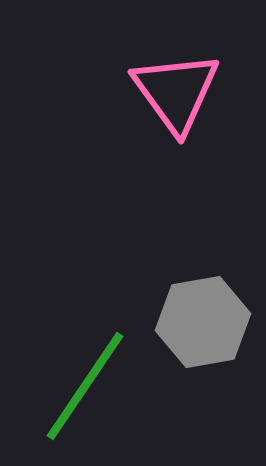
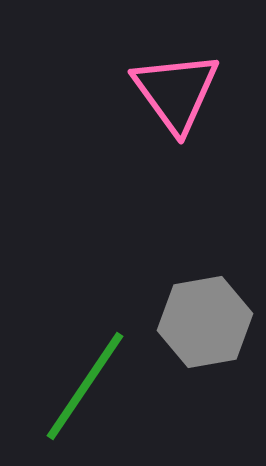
gray hexagon: moved 2 px right
